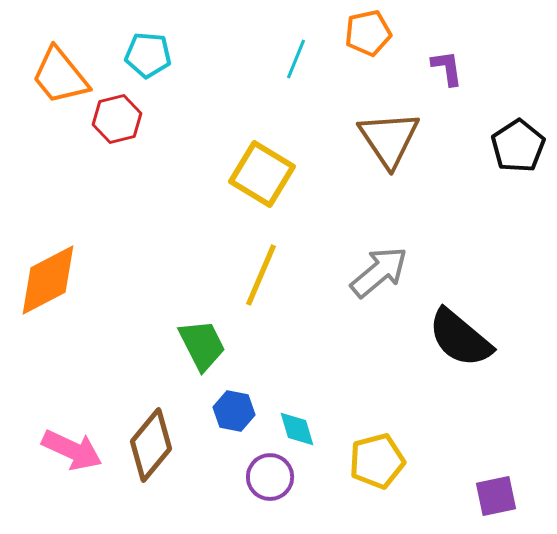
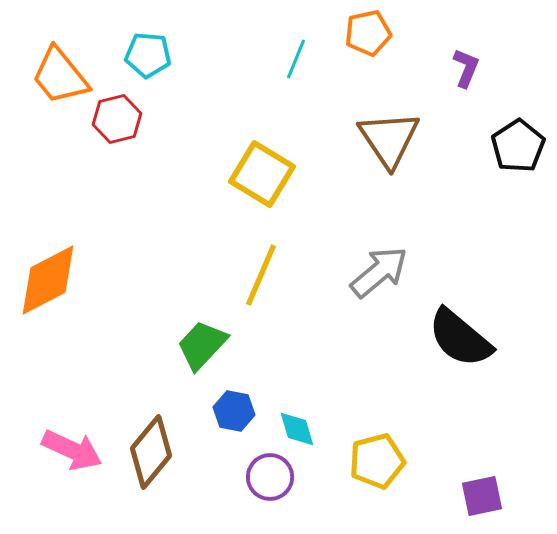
purple L-shape: moved 19 px right; rotated 30 degrees clockwise
green trapezoid: rotated 110 degrees counterclockwise
brown diamond: moved 7 px down
purple square: moved 14 px left
